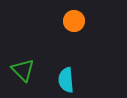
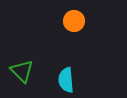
green triangle: moved 1 px left, 1 px down
